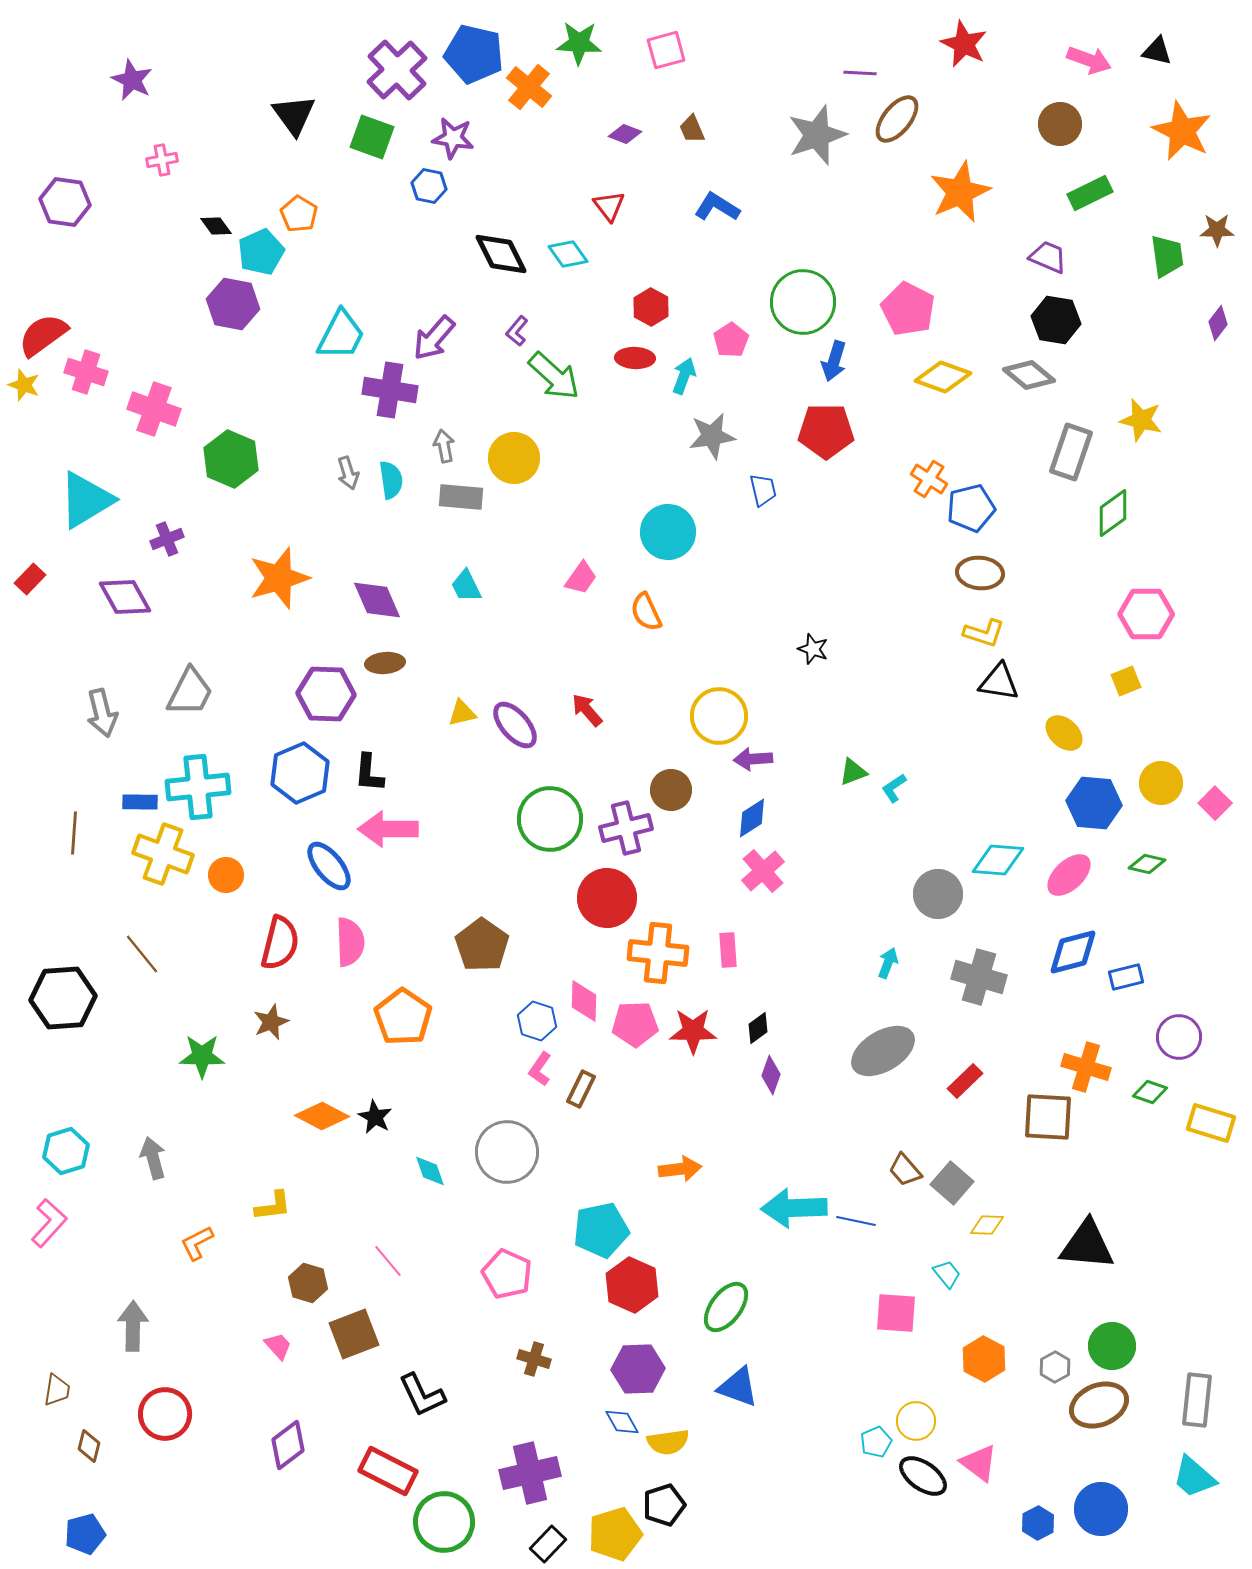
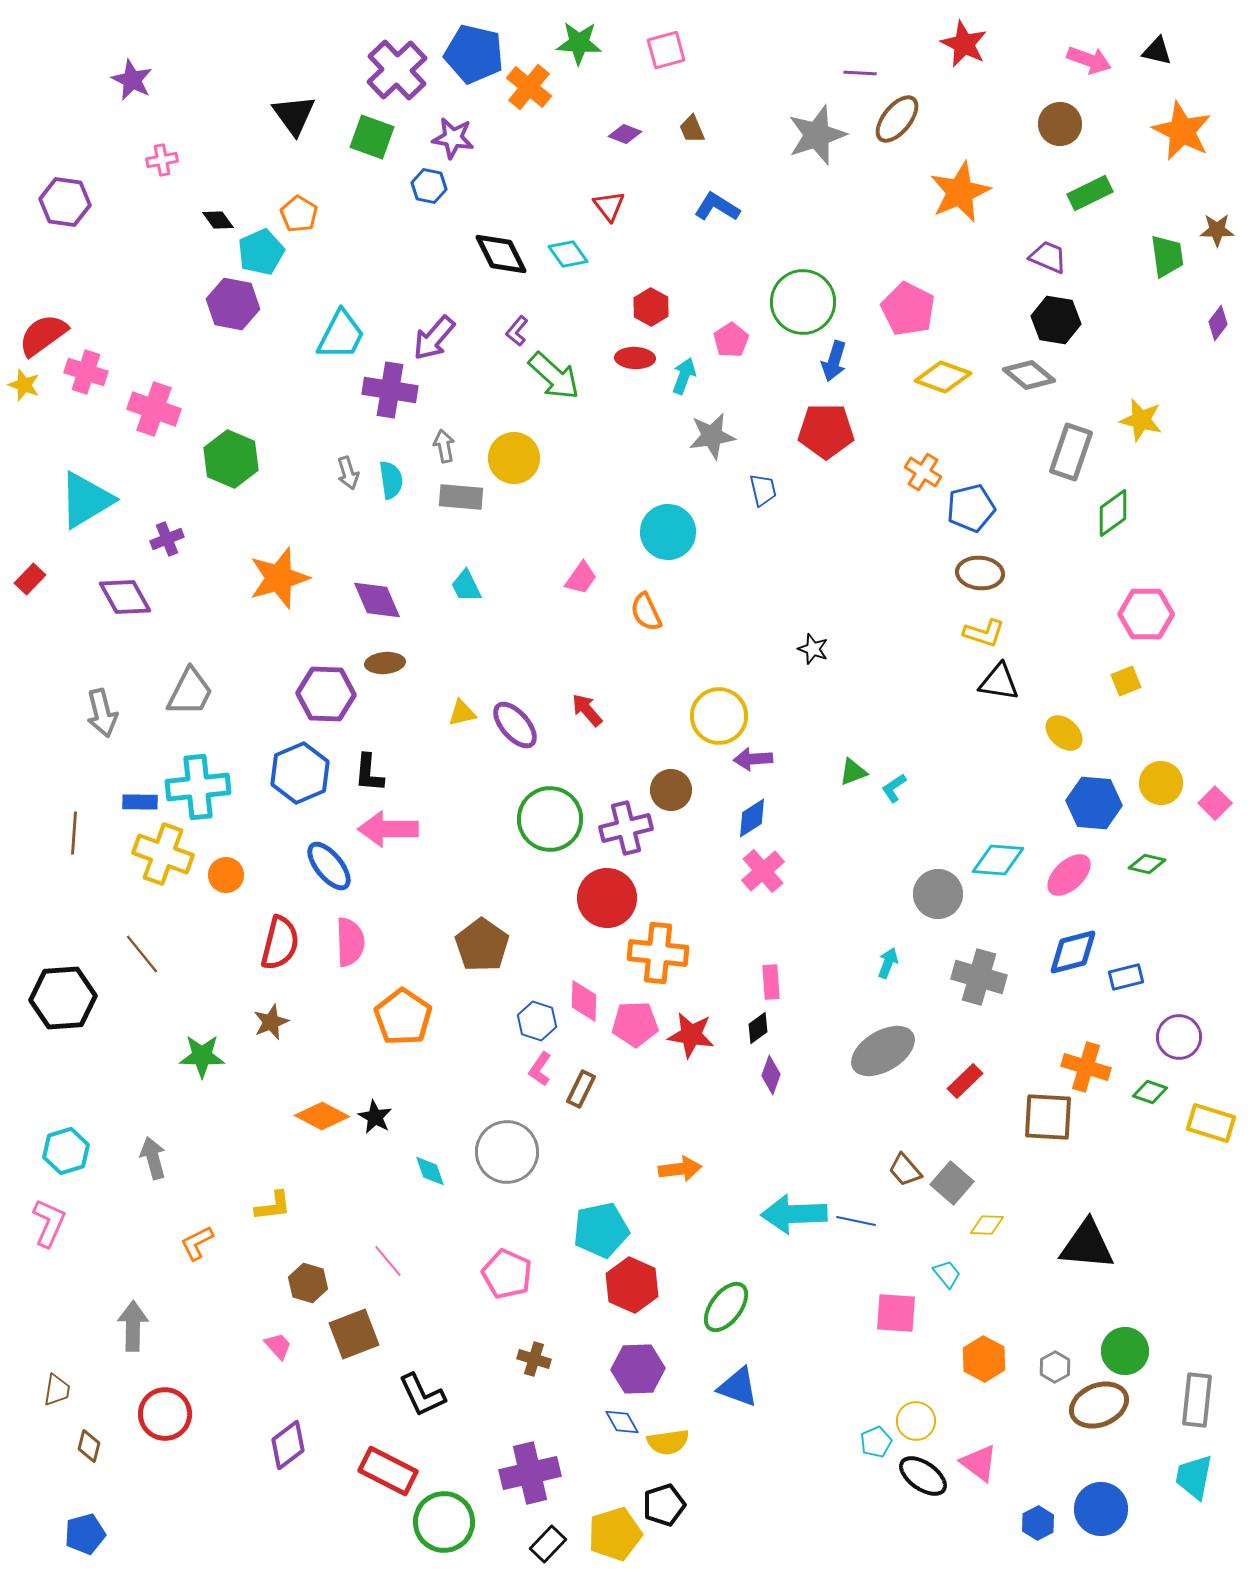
black diamond at (216, 226): moved 2 px right, 6 px up
orange cross at (929, 479): moved 6 px left, 7 px up
pink rectangle at (728, 950): moved 43 px right, 32 px down
red star at (693, 1031): moved 2 px left, 4 px down; rotated 9 degrees clockwise
cyan arrow at (794, 1208): moved 6 px down
pink L-shape at (49, 1223): rotated 18 degrees counterclockwise
green circle at (1112, 1346): moved 13 px right, 5 px down
cyan trapezoid at (1194, 1477): rotated 60 degrees clockwise
